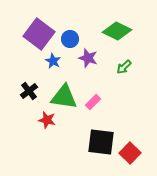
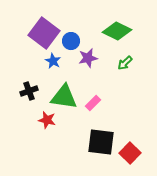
purple square: moved 5 px right, 1 px up
blue circle: moved 1 px right, 2 px down
purple star: rotated 30 degrees counterclockwise
green arrow: moved 1 px right, 4 px up
black cross: rotated 18 degrees clockwise
pink rectangle: moved 1 px down
